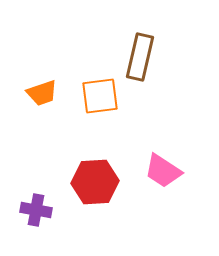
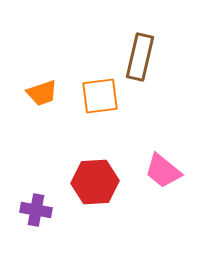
pink trapezoid: rotated 6 degrees clockwise
